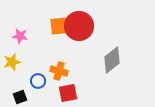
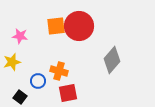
orange square: moved 3 px left
gray diamond: rotated 12 degrees counterclockwise
black square: rotated 32 degrees counterclockwise
